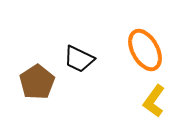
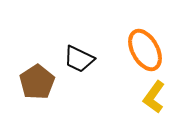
yellow L-shape: moved 4 px up
